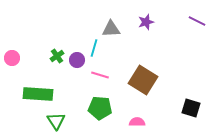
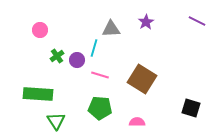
purple star: rotated 14 degrees counterclockwise
pink circle: moved 28 px right, 28 px up
brown square: moved 1 px left, 1 px up
